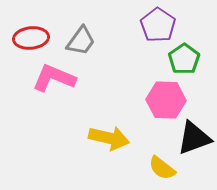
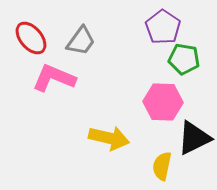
purple pentagon: moved 5 px right, 2 px down
red ellipse: rotated 56 degrees clockwise
green pentagon: rotated 28 degrees counterclockwise
pink hexagon: moved 3 px left, 2 px down
black triangle: rotated 6 degrees counterclockwise
yellow semicircle: moved 2 px up; rotated 64 degrees clockwise
